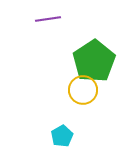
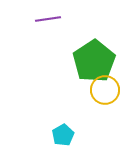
yellow circle: moved 22 px right
cyan pentagon: moved 1 px right, 1 px up
